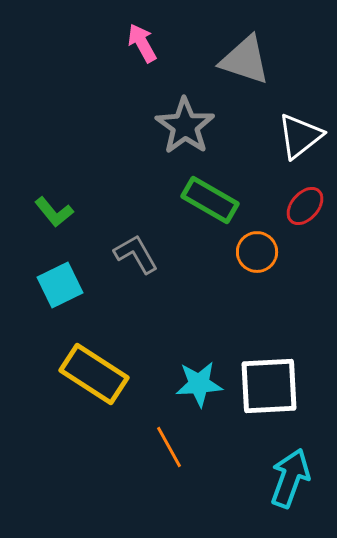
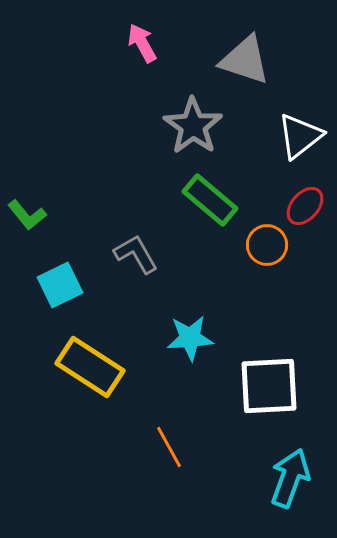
gray star: moved 8 px right
green rectangle: rotated 10 degrees clockwise
green L-shape: moved 27 px left, 3 px down
orange circle: moved 10 px right, 7 px up
yellow rectangle: moved 4 px left, 7 px up
cyan star: moved 9 px left, 46 px up
